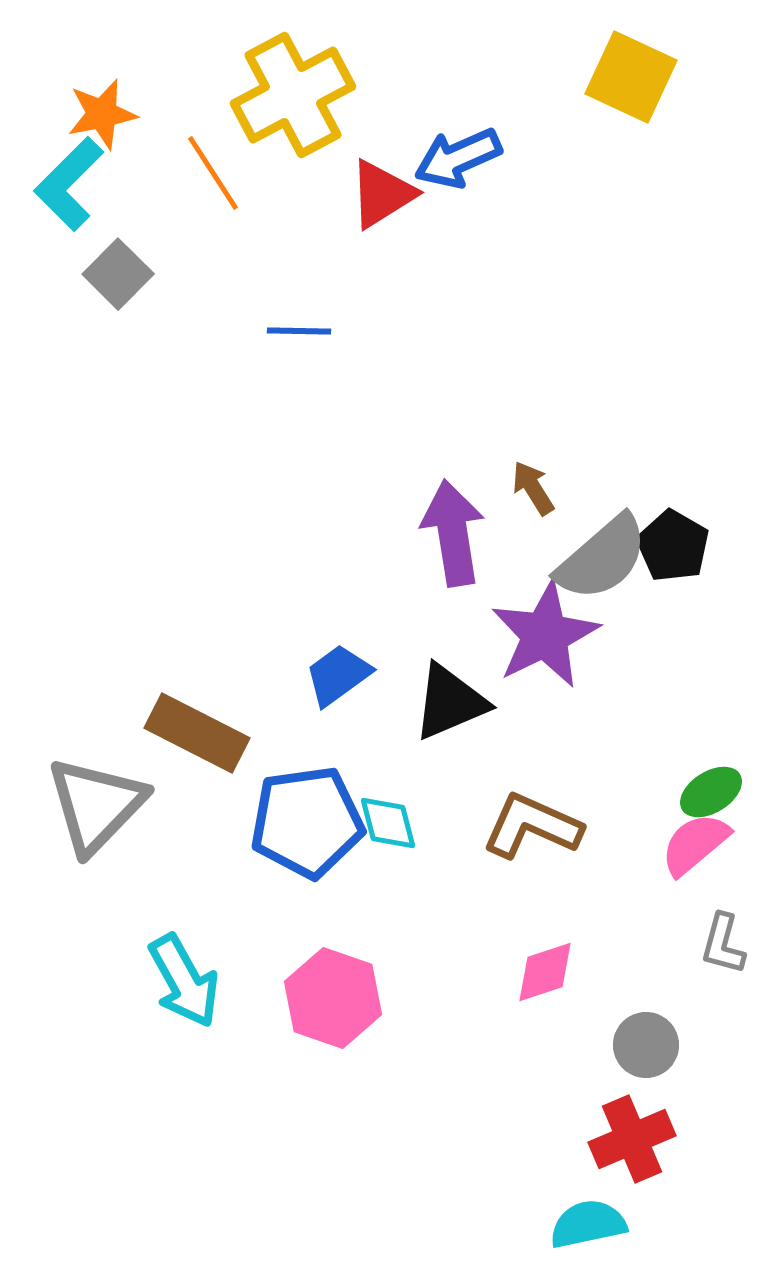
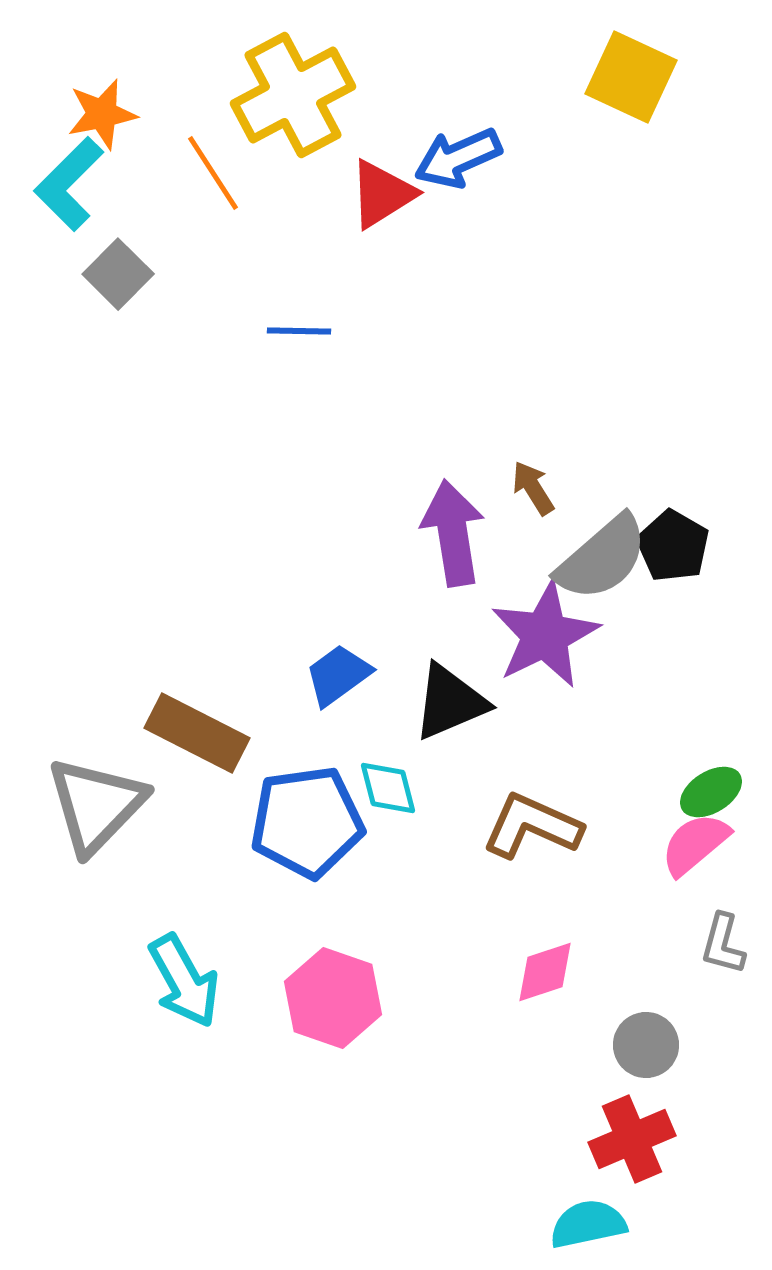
cyan diamond: moved 35 px up
